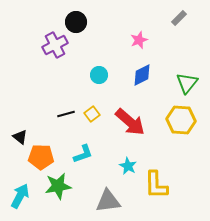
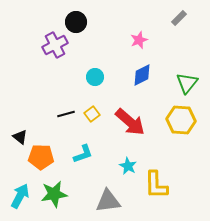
cyan circle: moved 4 px left, 2 px down
green star: moved 4 px left, 8 px down
